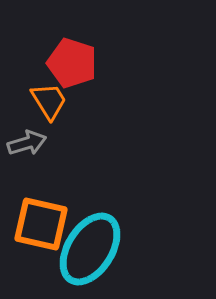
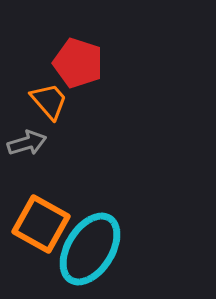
red pentagon: moved 6 px right
orange trapezoid: rotated 9 degrees counterclockwise
orange square: rotated 16 degrees clockwise
